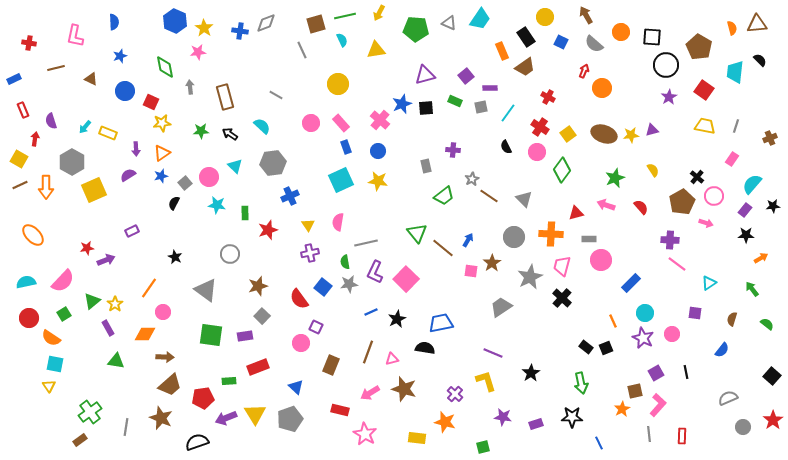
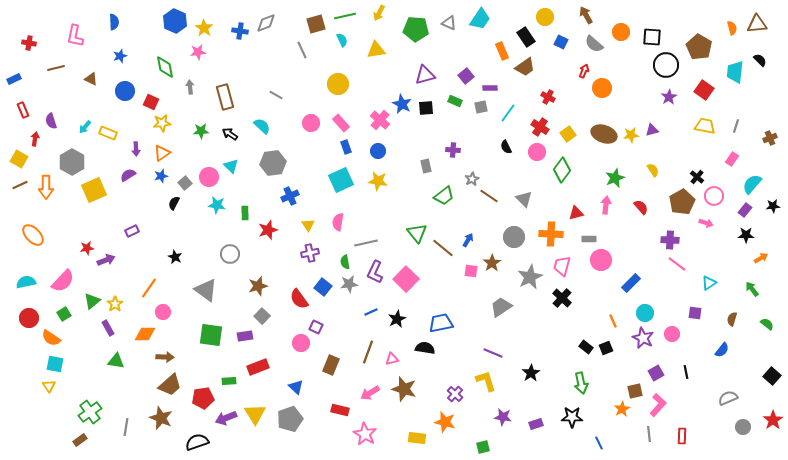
blue star at (402, 104): rotated 24 degrees counterclockwise
cyan triangle at (235, 166): moved 4 px left
pink arrow at (606, 205): rotated 78 degrees clockwise
